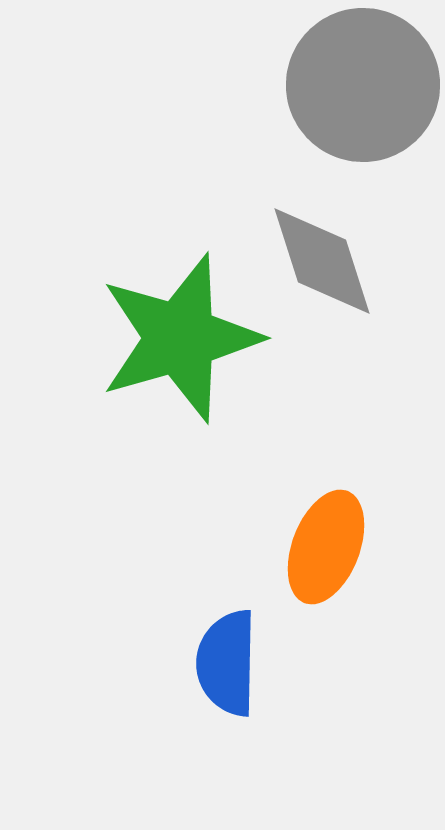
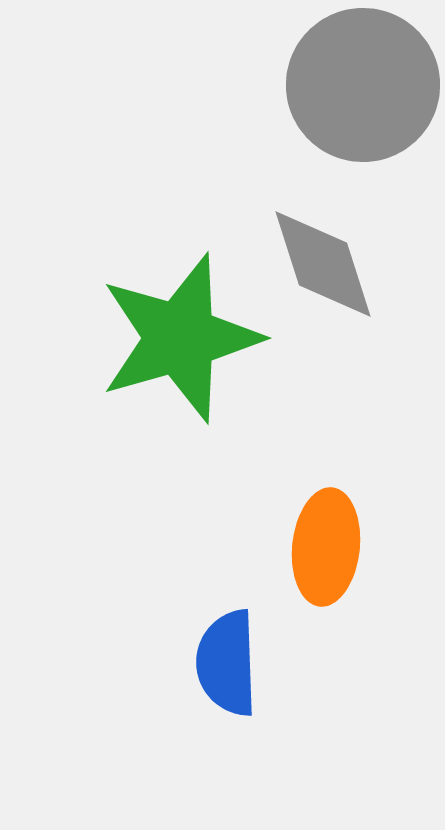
gray diamond: moved 1 px right, 3 px down
orange ellipse: rotated 15 degrees counterclockwise
blue semicircle: rotated 3 degrees counterclockwise
